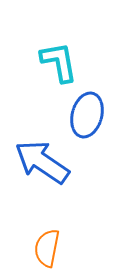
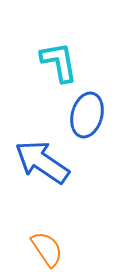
orange semicircle: moved 1 px down; rotated 135 degrees clockwise
